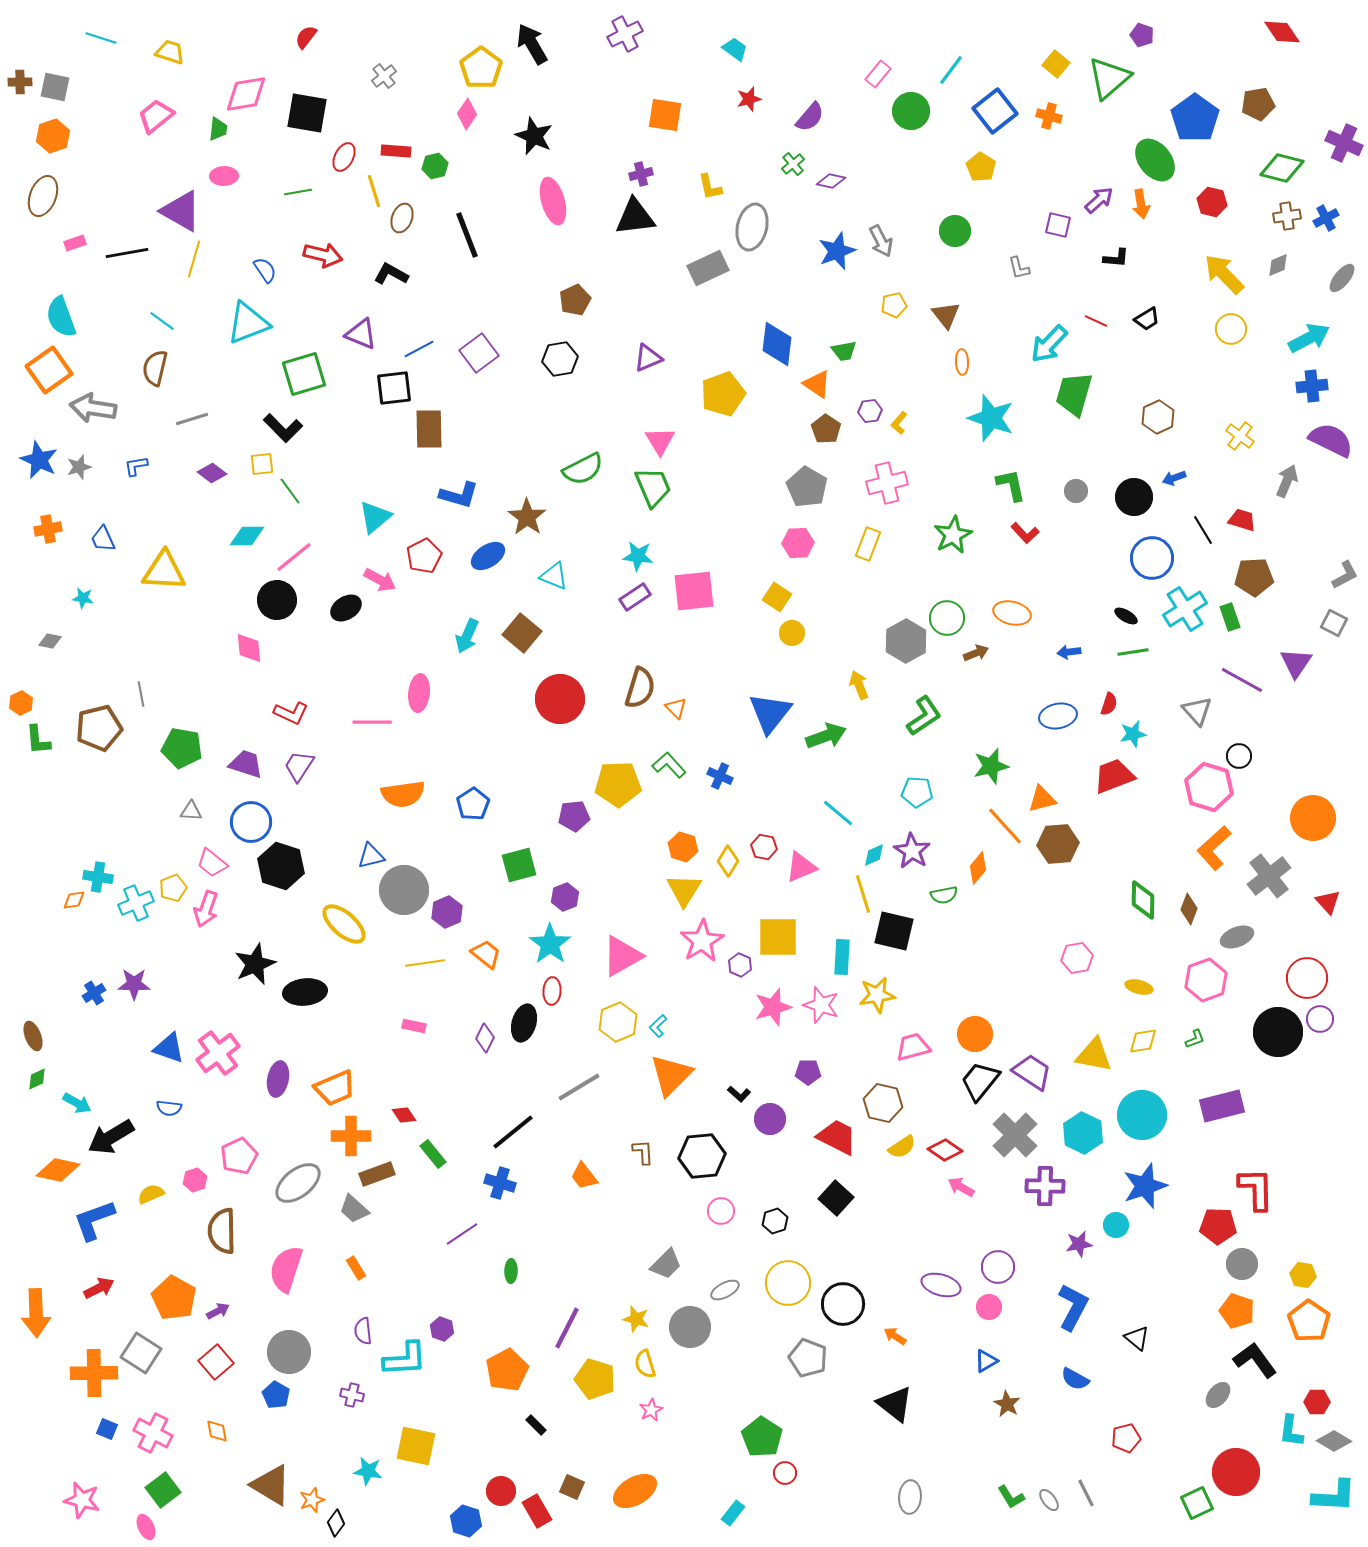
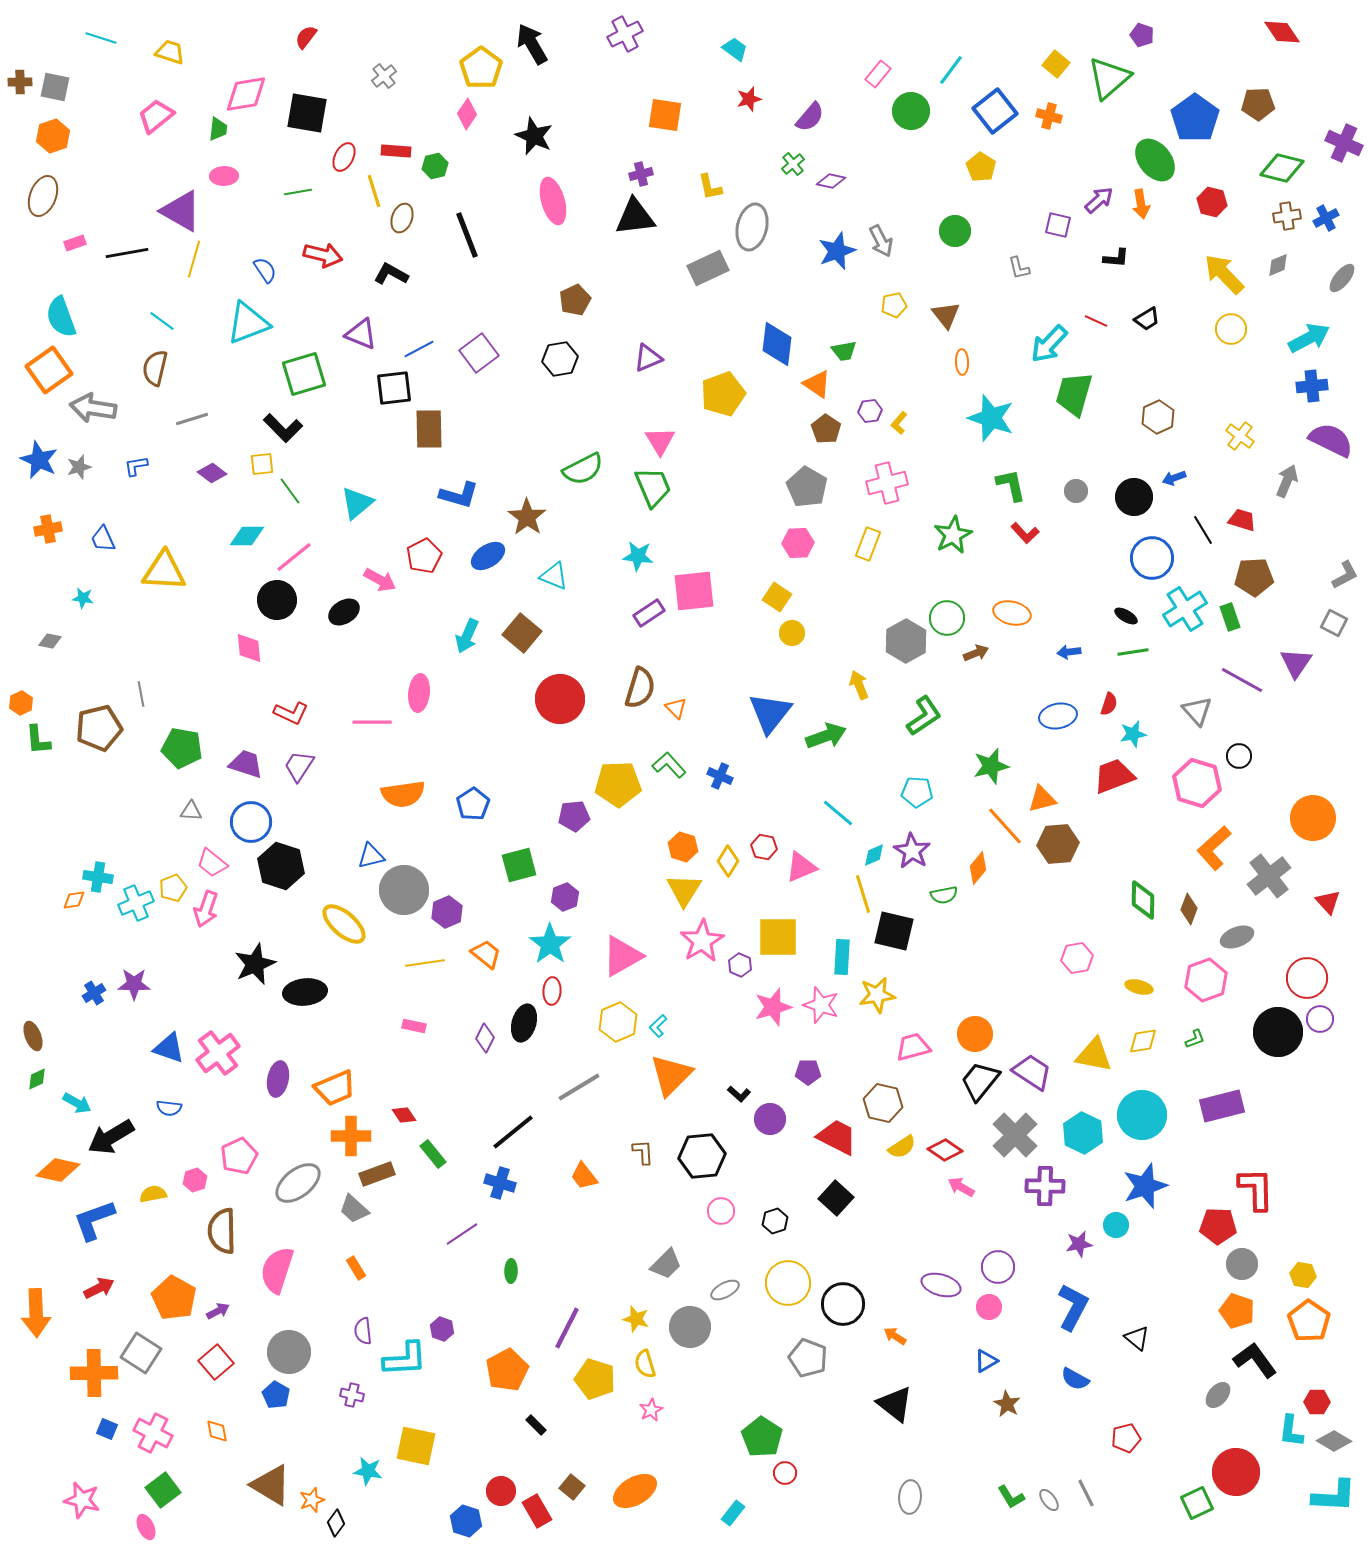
brown pentagon at (1258, 104): rotated 8 degrees clockwise
cyan triangle at (375, 517): moved 18 px left, 14 px up
purple rectangle at (635, 597): moved 14 px right, 16 px down
black ellipse at (346, 608): moved 2 px left, 4 px down
pink hexagon at (1209, 787): moved 12 px left, 4 px up
yellow semicircle at (151, 1194): moved 2 px right; rotated 12 degrees clockwise
pink semicircle at (286, 1269): moved 9 px left, 1 px down
brown square at (572, 1487): rotated 15 degrees clockwise
